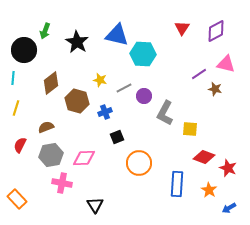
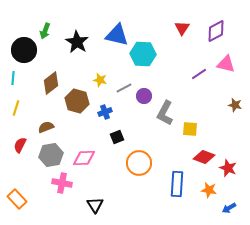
brown star: moved 20 px right, 16 px down
orange star: rotated 21 degrees counterclockwise
